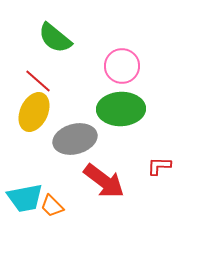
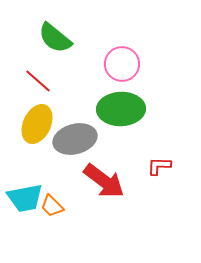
pink circle: moved 2 px up
yellow ellipse: moved 3 px right, 12 px down
